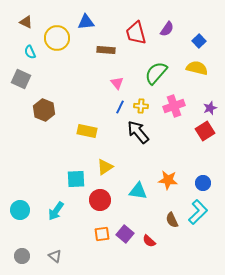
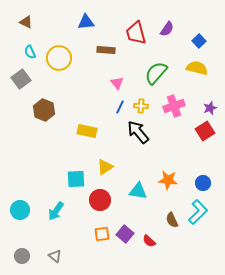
yellow circle: moved 2 px right, 20 px down
gray square: rotated 30 degrees clockwise
